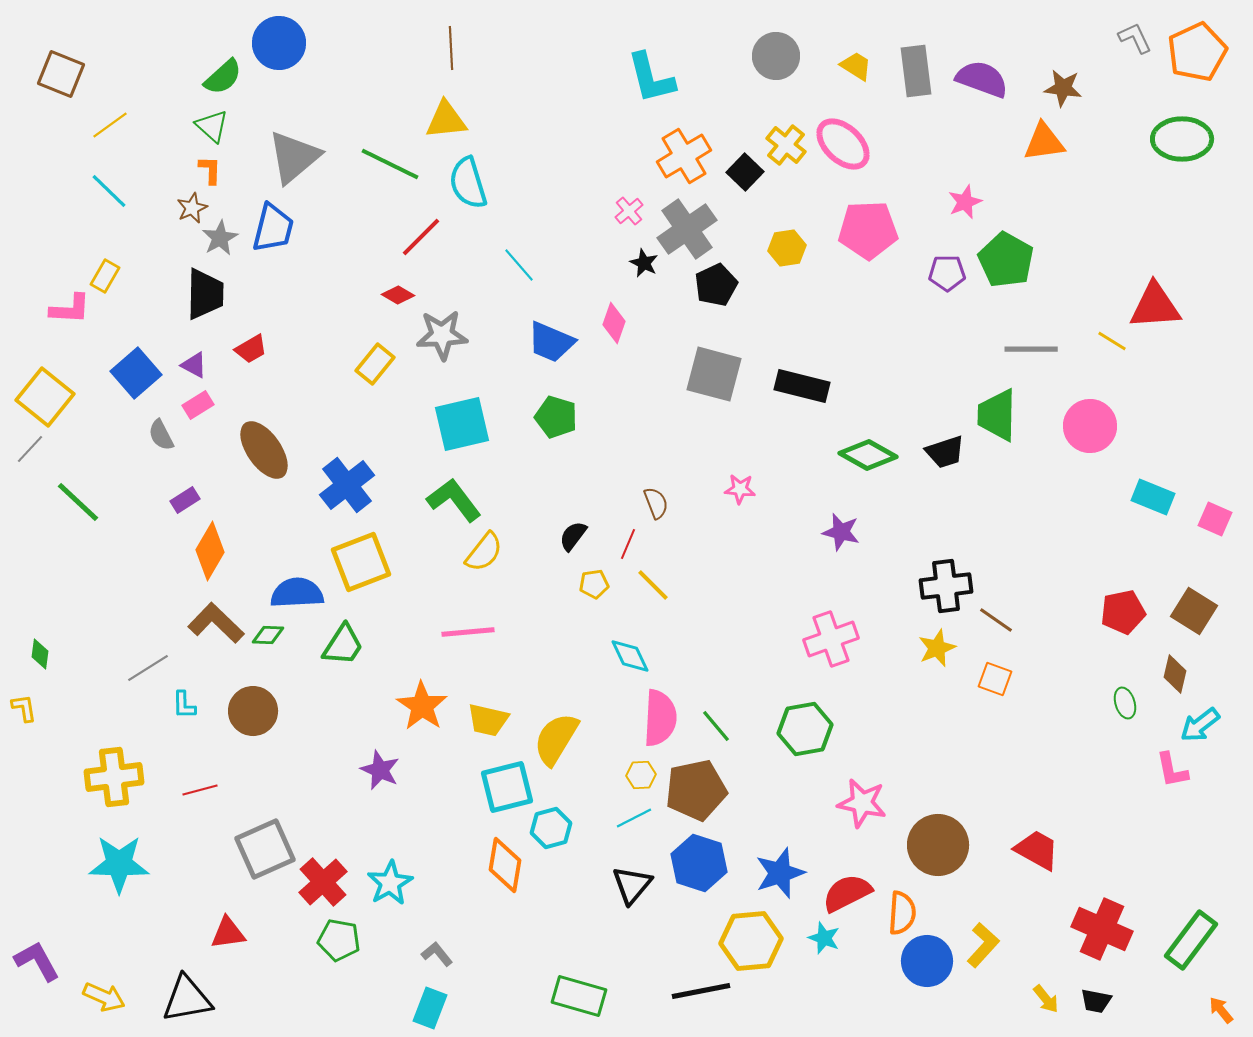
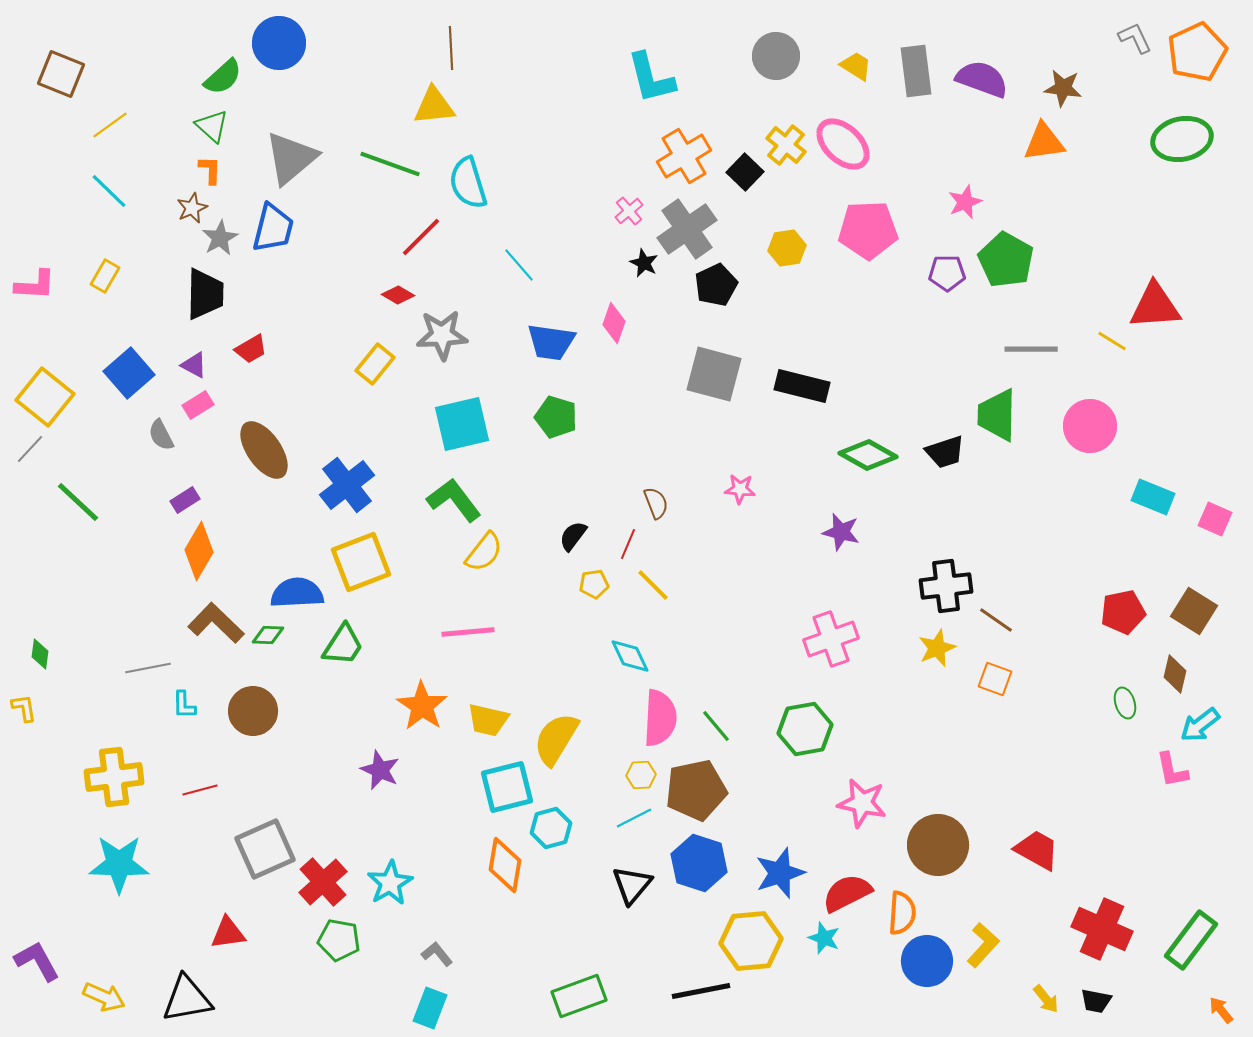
yellow triangle at (446, 120): moved 12 px left, 14 px up
green ellipse at (1182, 139): rotated 12 degrees counterclockwise
gray triangle at (294, 157): moved 3 px left, 1 px down
green line at (390, 164): rotated 6 degrees counterclockwise
pink L-shape at (70, 309): moved 35 px left, 24 px up
blue trapezoid at (551, 342): rotated 15 degrees counterclockwise
blue square at (136, 373): moved 7 px left
orange diamond at (210, 551): moved 11 px left
gray line at (148, 668): rotated 21 degrees clockwise
green rectangle at (579, 996): rotated 36 degrees counterclockwise
